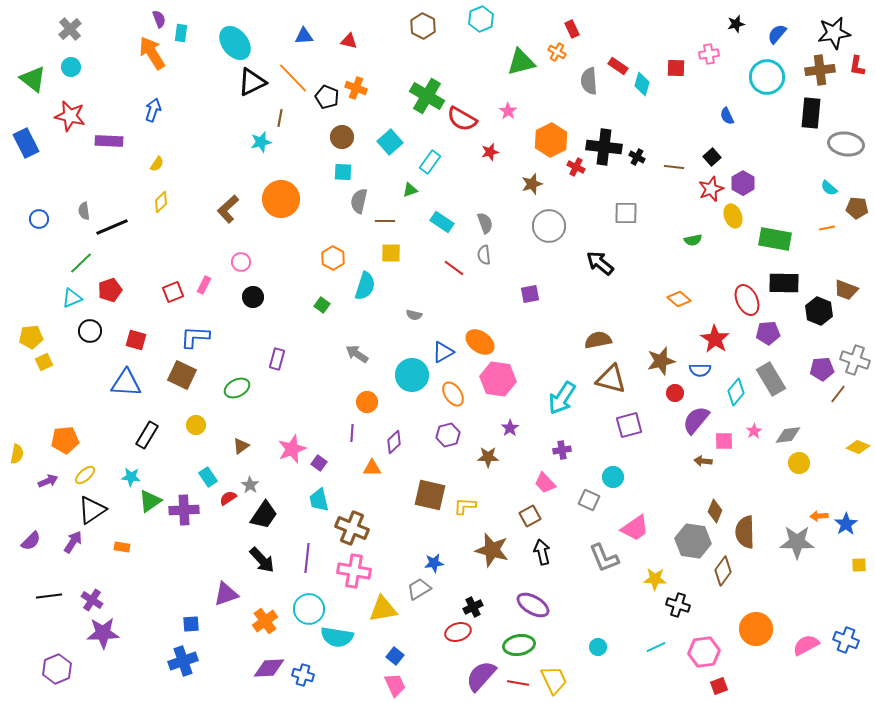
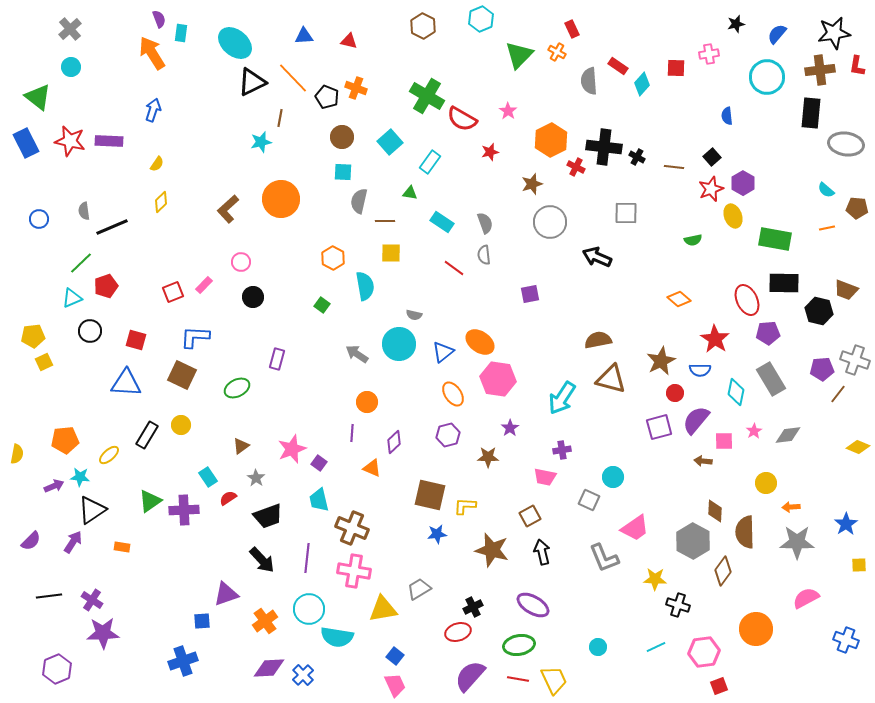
cyan ellipse at (235, 43): rotated 12 degrees counterclockwise
green triangle at (521, 62): moved 2 px left, 7 px up; rotated 32 degrees counterclockwise
green triangle at (33, 79): moved 5 px right, 18 px down
cyan diamond at (642, 84): rotated 25 degrees clockwise
red star at (70, 116): moved 25 px down
blue semicircle at (727, 116): rotated 18 degrees clockwise
cyan semicircle at (829, 188): moved 3 px left, 2 px down
green triangle at (410, 190): moved 3 px down; rotated 28 degrees clockwise
gray circle at (549, 226): moved 1 px right, 4 px up
black arrow at (600, 263): moved 3 px left, 6 px up; rotated 16 degrees counterclockwise
pink rectangle at (204, 285): rotated 18 degrees clockwise
cyan semicircle at (365, 286): rotated 28 degrees counterclockwise
red pentagon at (110, 290): moved 4 px left, 4 px up
black hexagon at (819, 311): rotated 8 degrees counterclockwise
yellow pentagon at (31, 337): moved 2 px right, 1 px up
blue triangle at (443, 352): rotated 10 degrees counterclockwise
brown star at (661, 361): rotated 12 degrees counterclockwise
cyan circle at (412, 375): moved 13 px left, 31 px up
cyan diamond at (736, 392): rotated 28 degrees counterclockwise
yellow circle at (196, 425): moved 15 px left
purple square at (629, 425): moved 30 px right, 2 px down
yellow circle at (799, 463): moved 33 px left, 20 px down
orange triangle at (372, 468): rotated 24 degrees clockwise
yellow ellipse at (85, 475): moved 24 px right, 20 px up
cyan star at (131, 477): moved 51 px left
purple arrow at (48, 481): moved 6 px right, 5 px down
pink trapezoid at (545, 483): moved 6 px up; rotated 35 degrees counterclockwise
gray star at (250, 485): moved 6 px right, 7 px up
brown diamond at (715, 511): rotated 20 degrees counterclockwise
black trapezoid at (264, 515): moved 4 px right, 1 px down; rotated 36 degrees clockwise
orange arrow at (819, 516): moved 28 px left, 9 px up
gray hexagon at (693, 541): rotated 20 degrees clockwise
blue star at (434, 563): moved 3 px right, 29 px up
blue square at (191, 624): moved 11 px right, 3 px up
pink semicircle at (806, 645): moved 47 px up
blue cross at (303, 675): rotated 30 degrees clockwise
purple semicircle at (481, 676): moved 11 px left
red line at (518, 683): moved 4 px up
